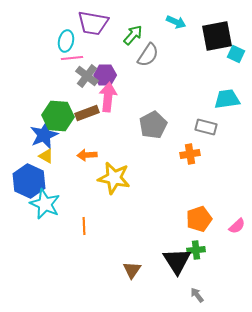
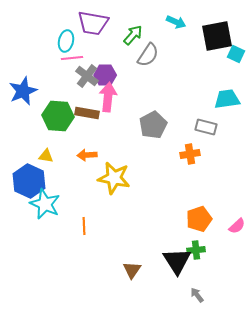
brown rectangle: rotated 30 degrees clockwise
blue star: moved 21 px left, 44 px up
yellow triangle: rotated 21 degrees counterclockwise
